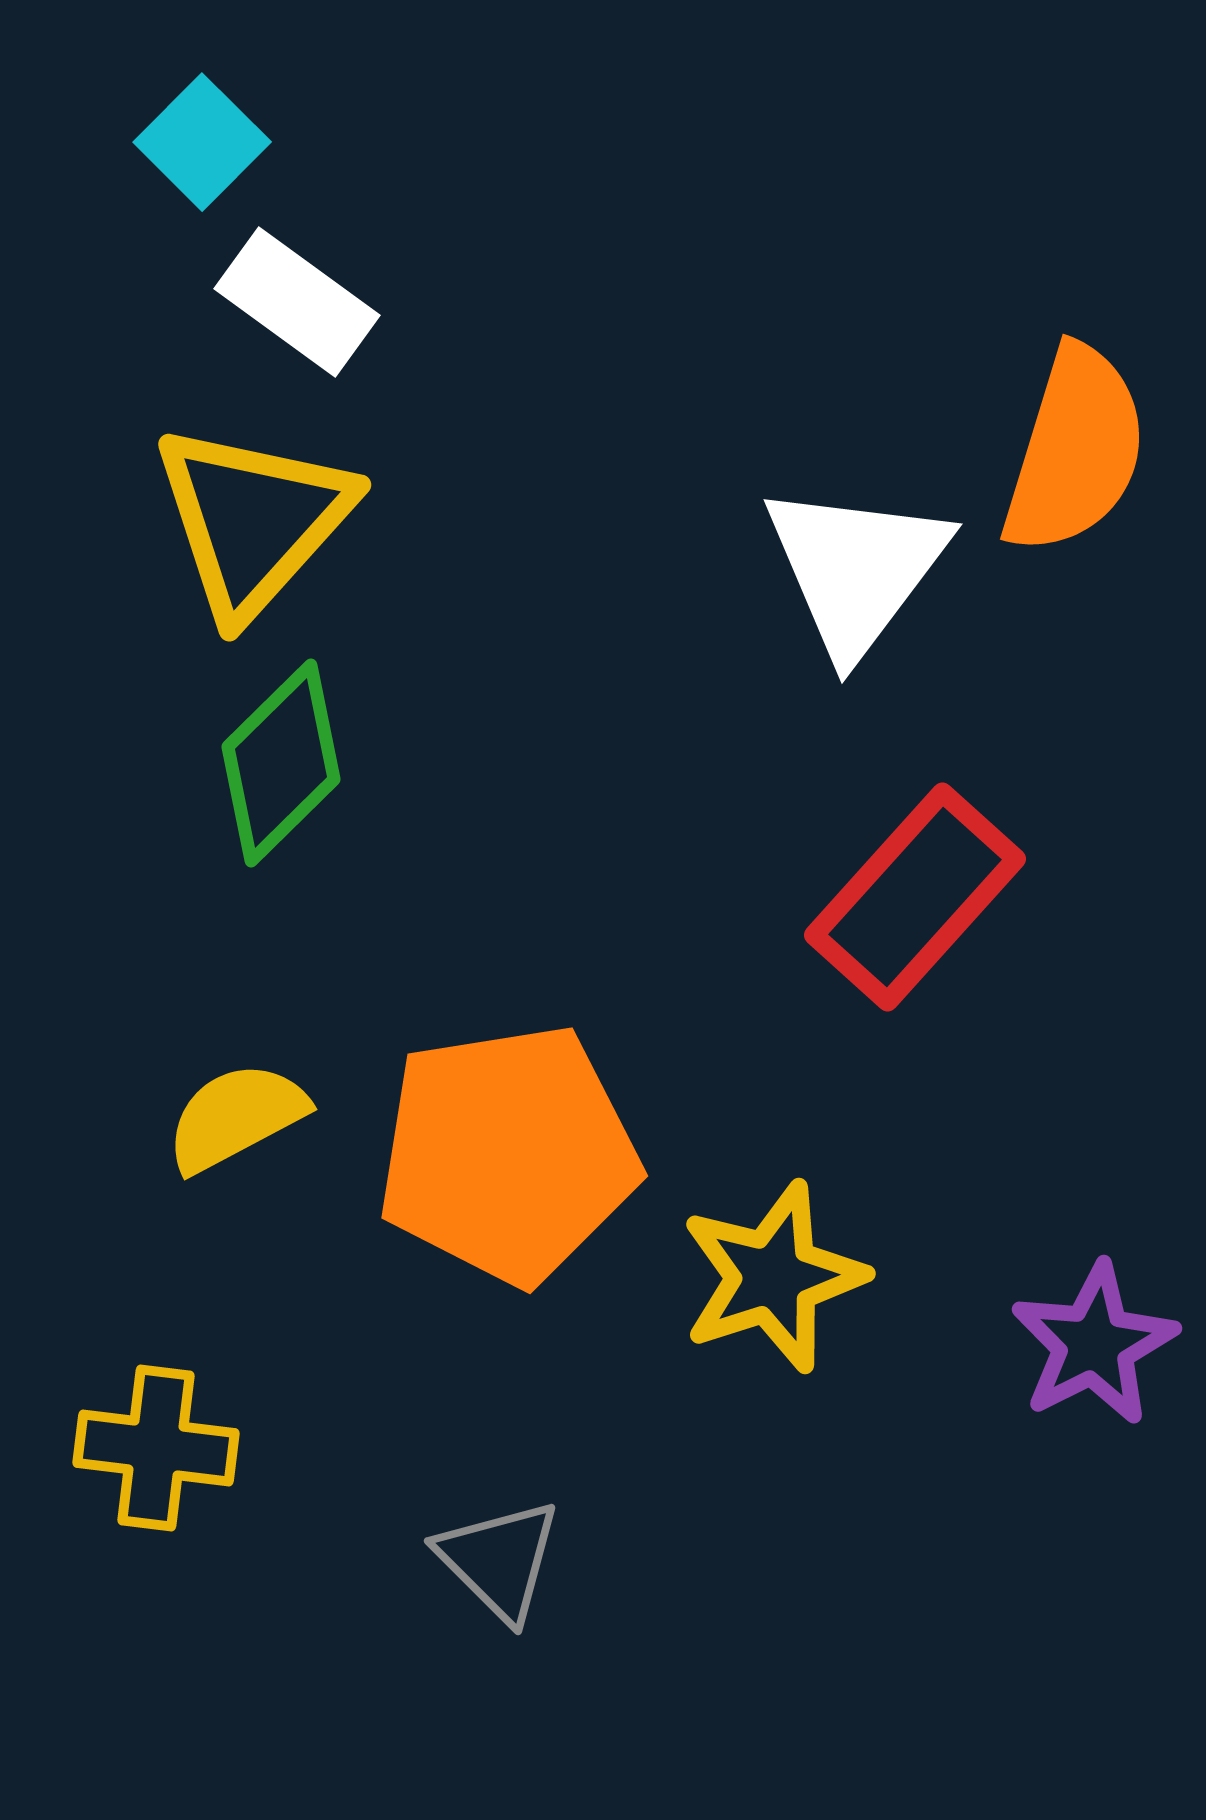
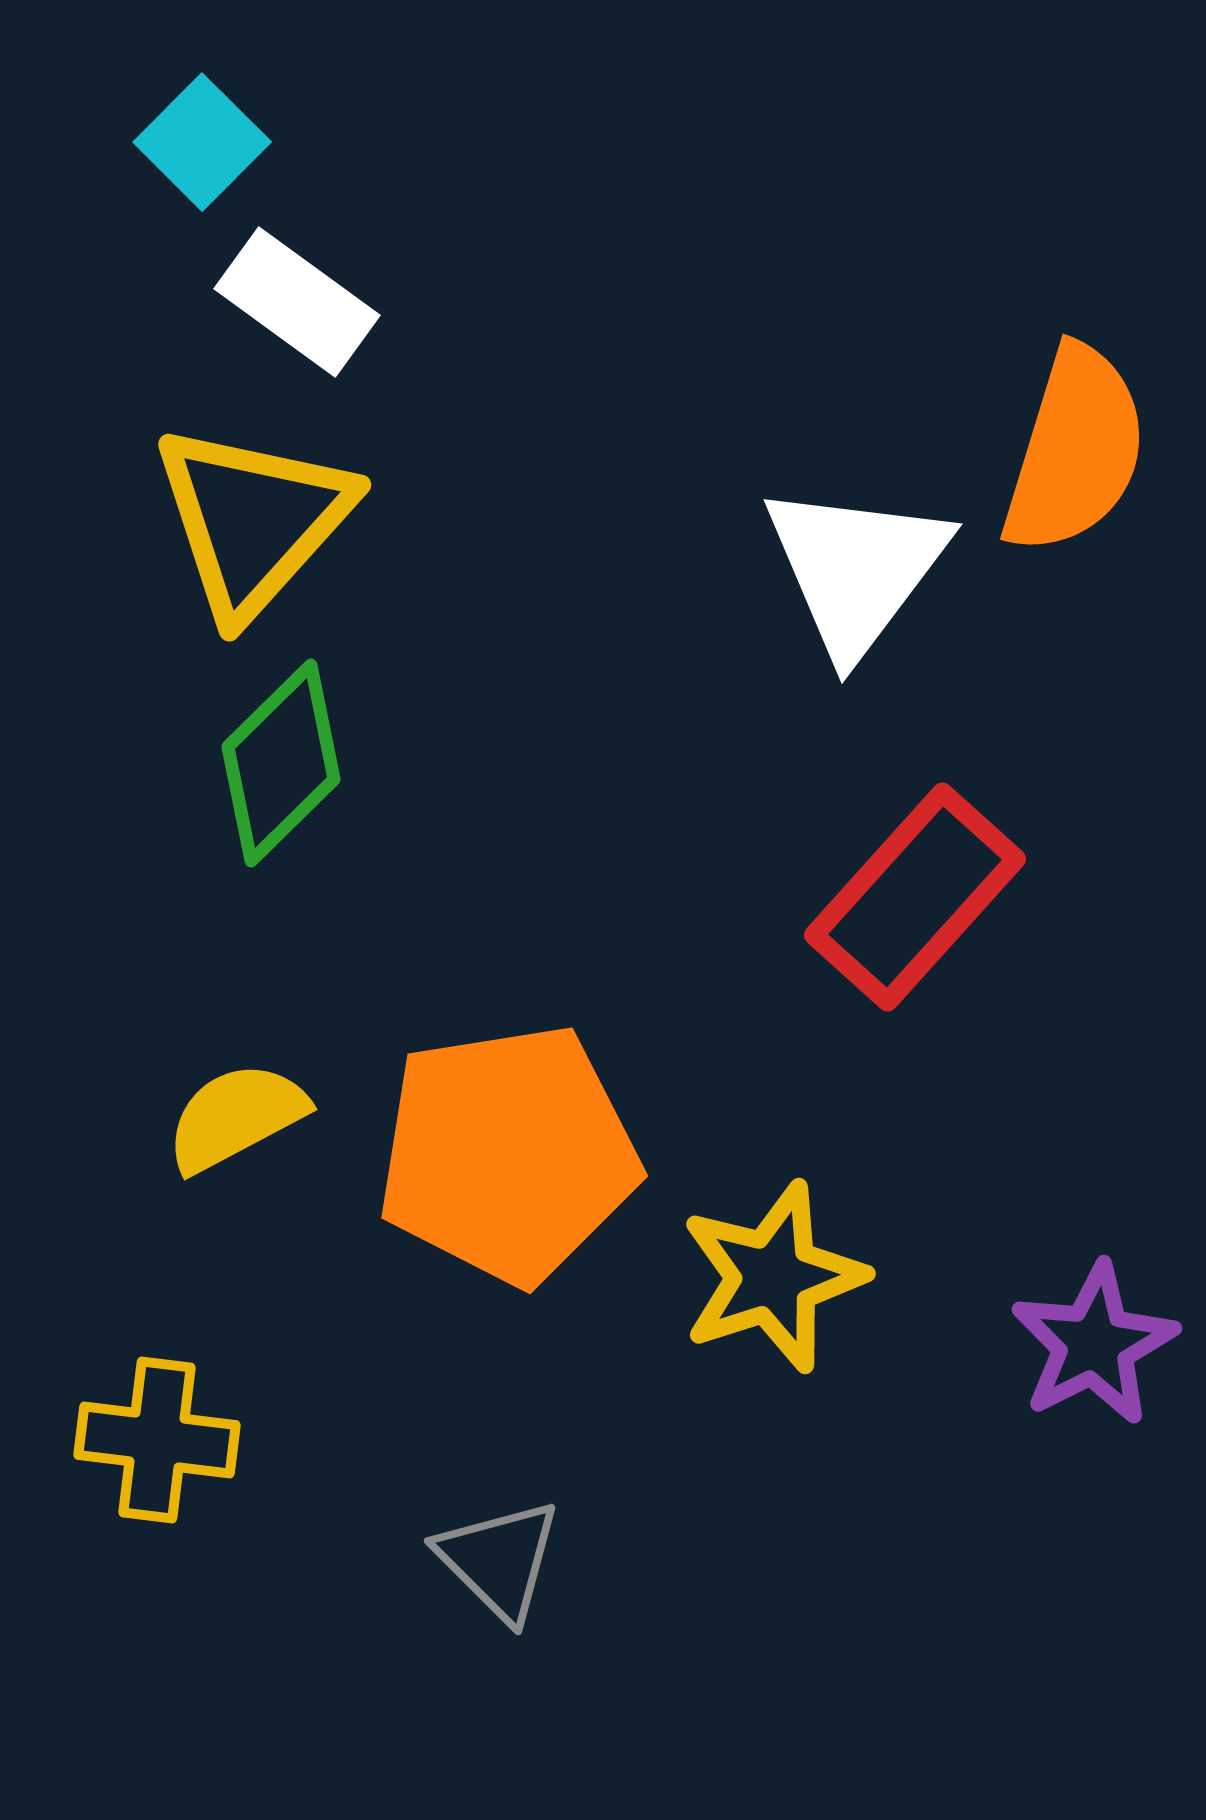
yellow cross: moved 1 px right, 8 px up
